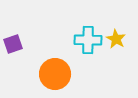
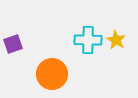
yellow star: moved 1 px down
orange circle: moved 3 px left
